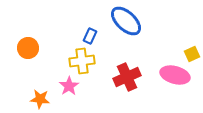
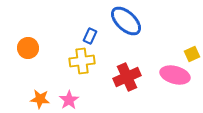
pink star: moved 14 px down
